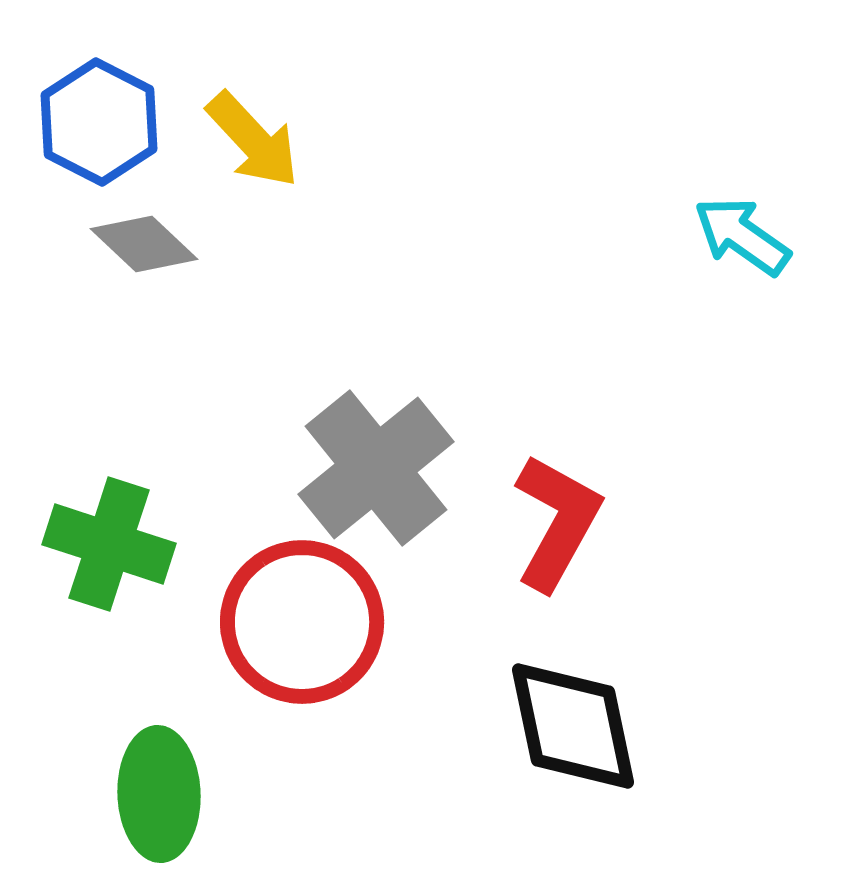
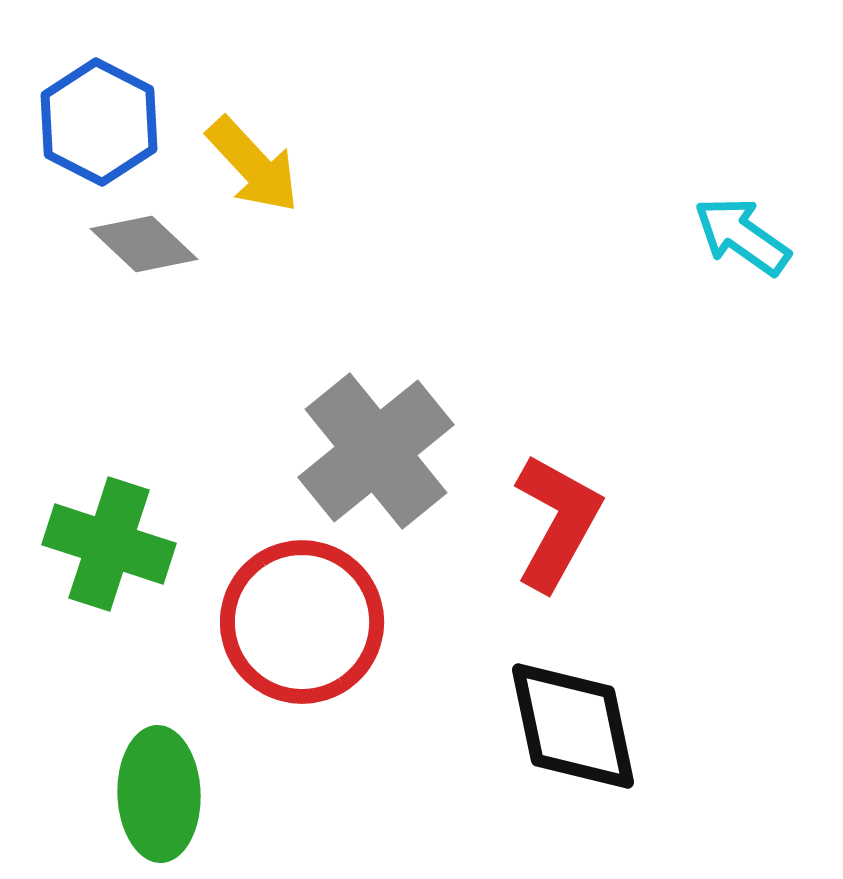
yellow arrow: moved 25 px down
gray cross: moved 17 px up
